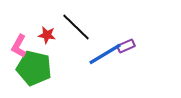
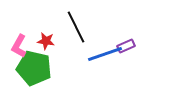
black line: rotated 20 degrees clockwise
red star: moved 1 px left, 6 px down
blue line: rotated 12 degrees clockwise
